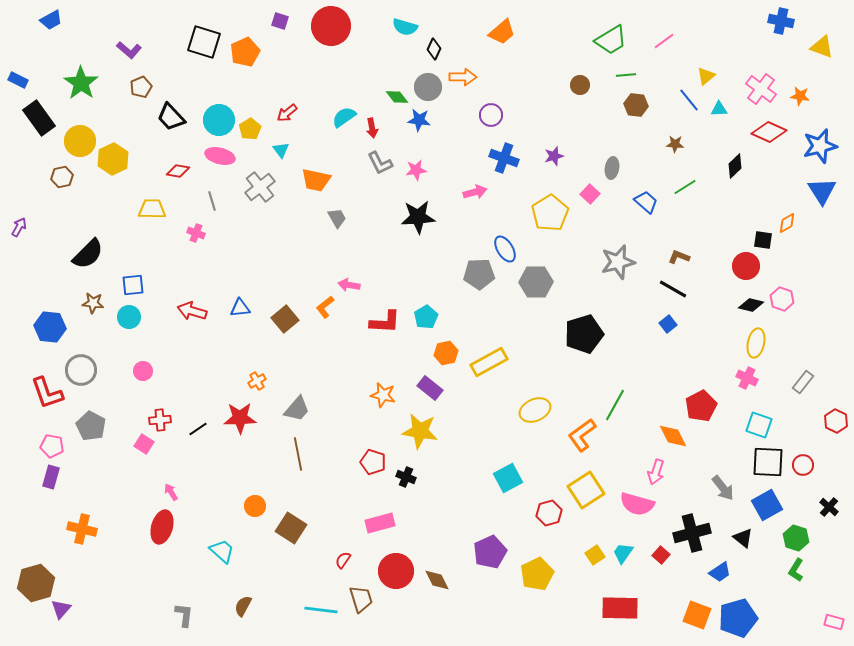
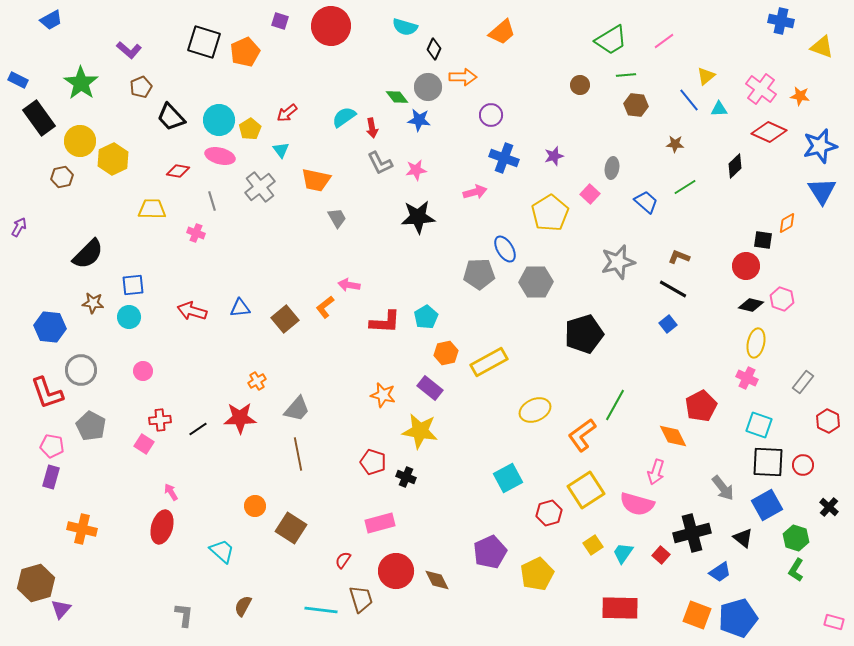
red hexagon at (836, 421): moved 8 px left
yellow square at (595, 555): moved 2 px left, 10 px up
